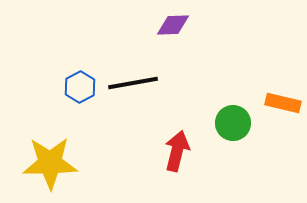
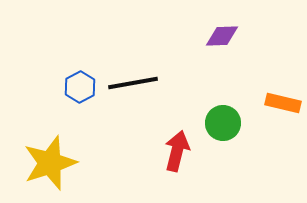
purple diamond: moved 49 px right, 11 px down
green circle: moved 10 px left
yellow star: rotated 18 degrees counterclockwise
